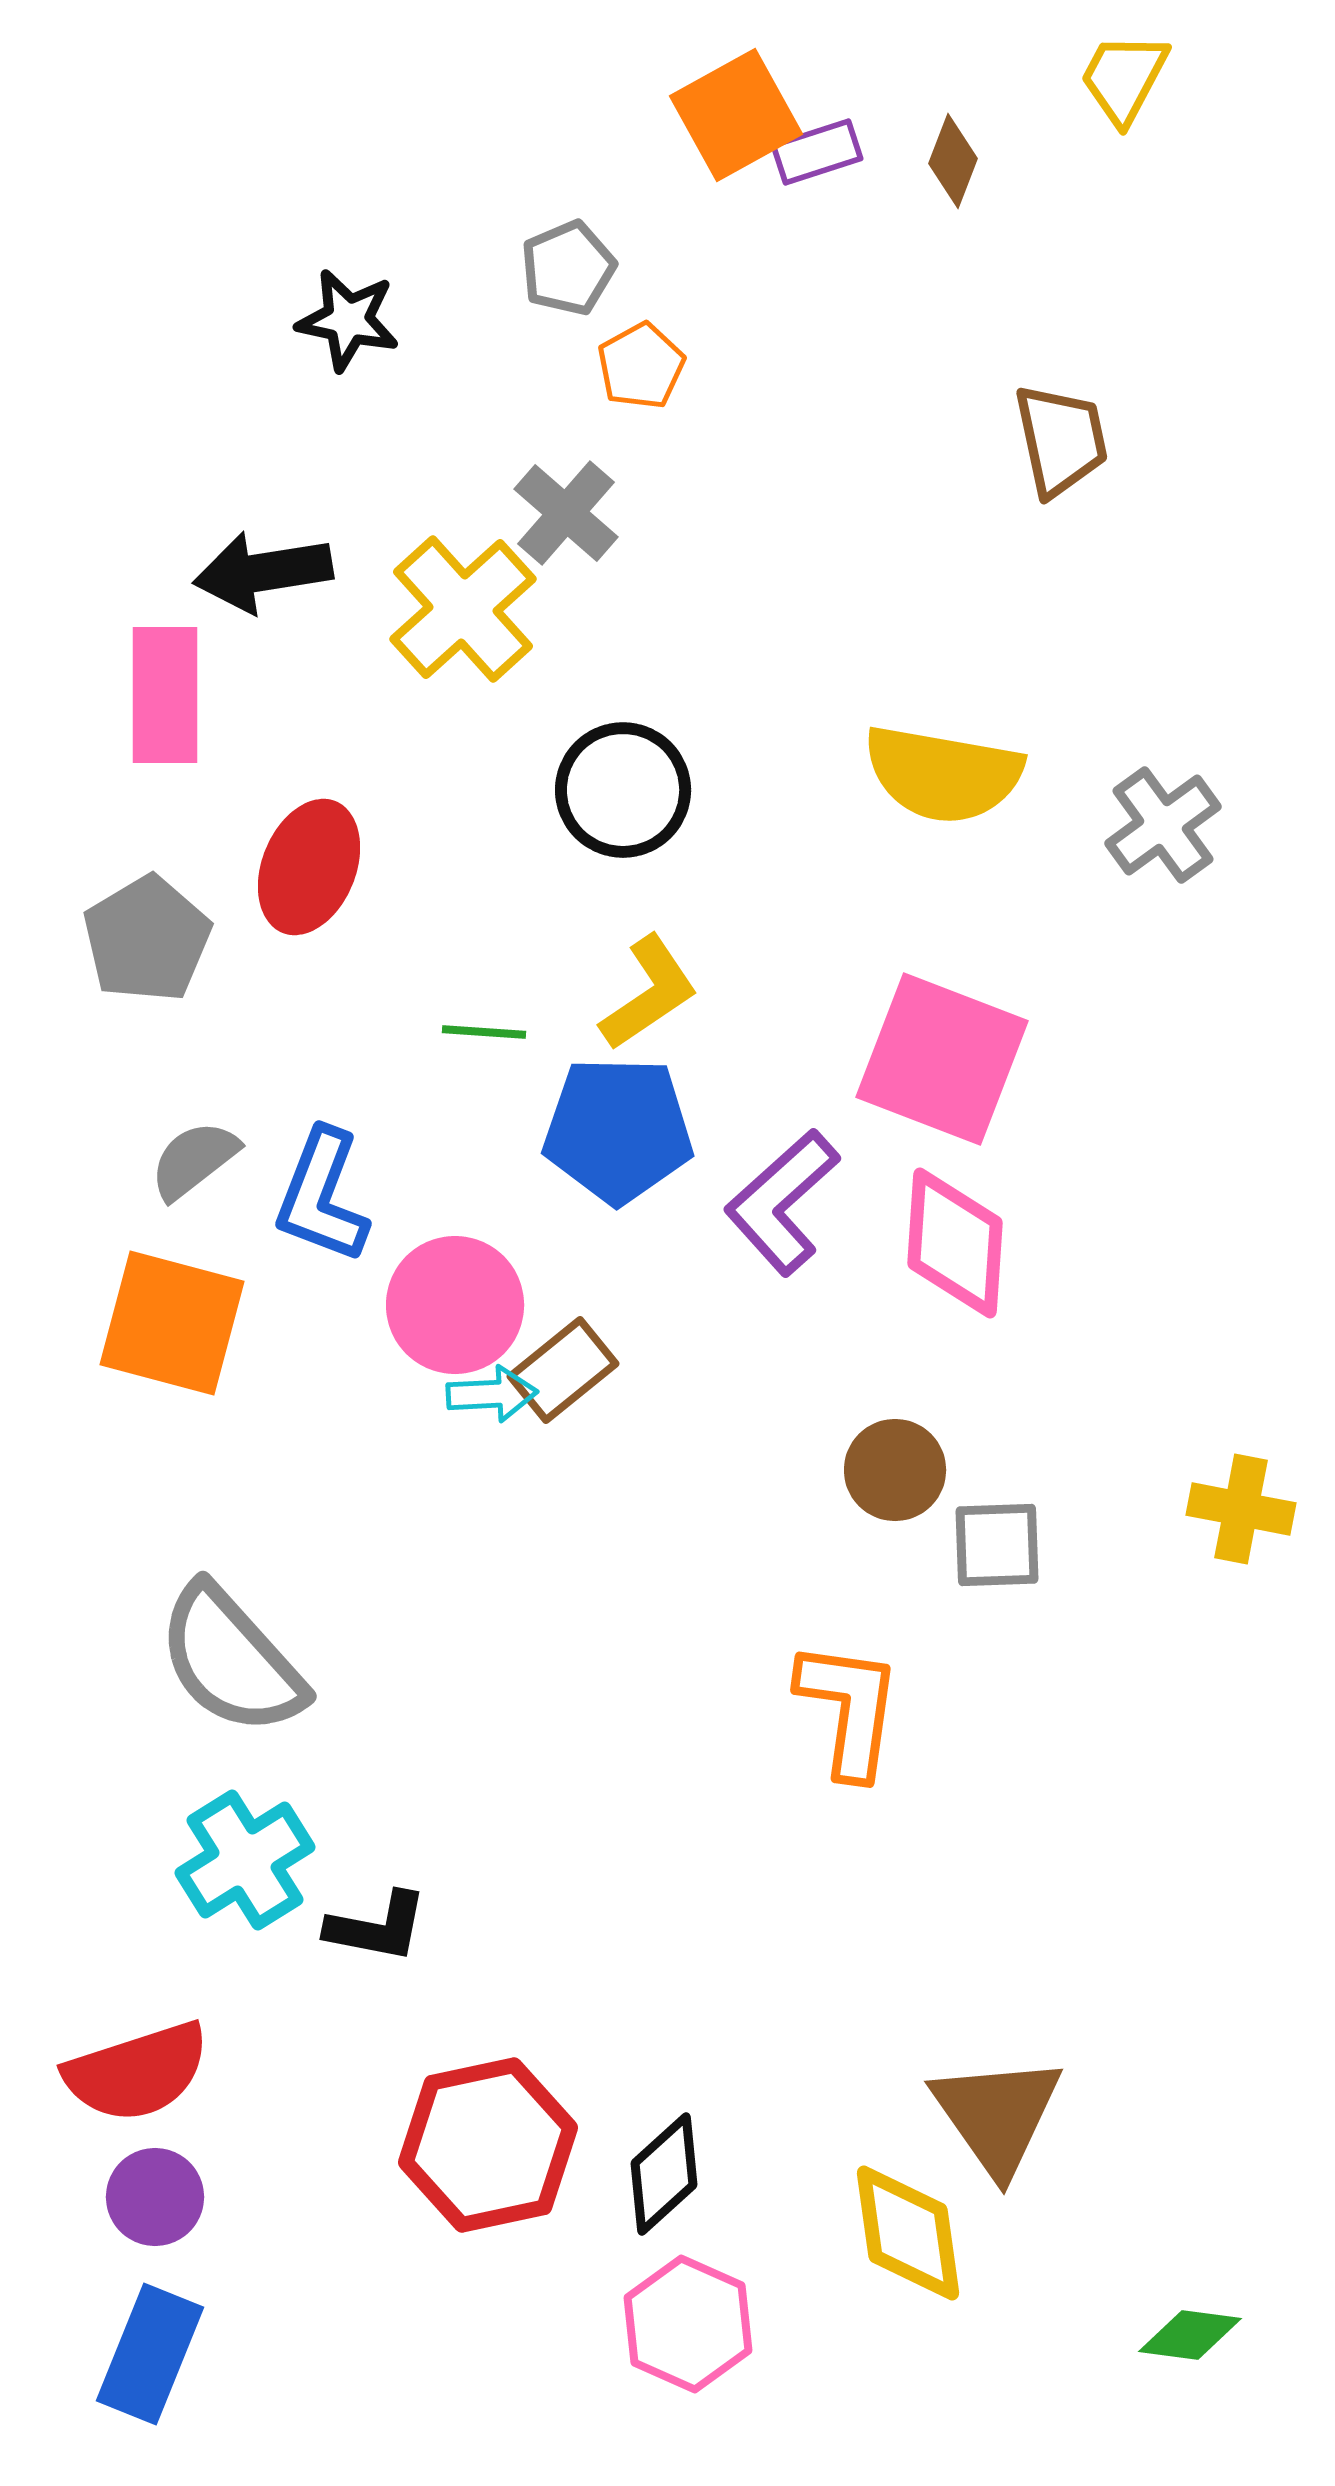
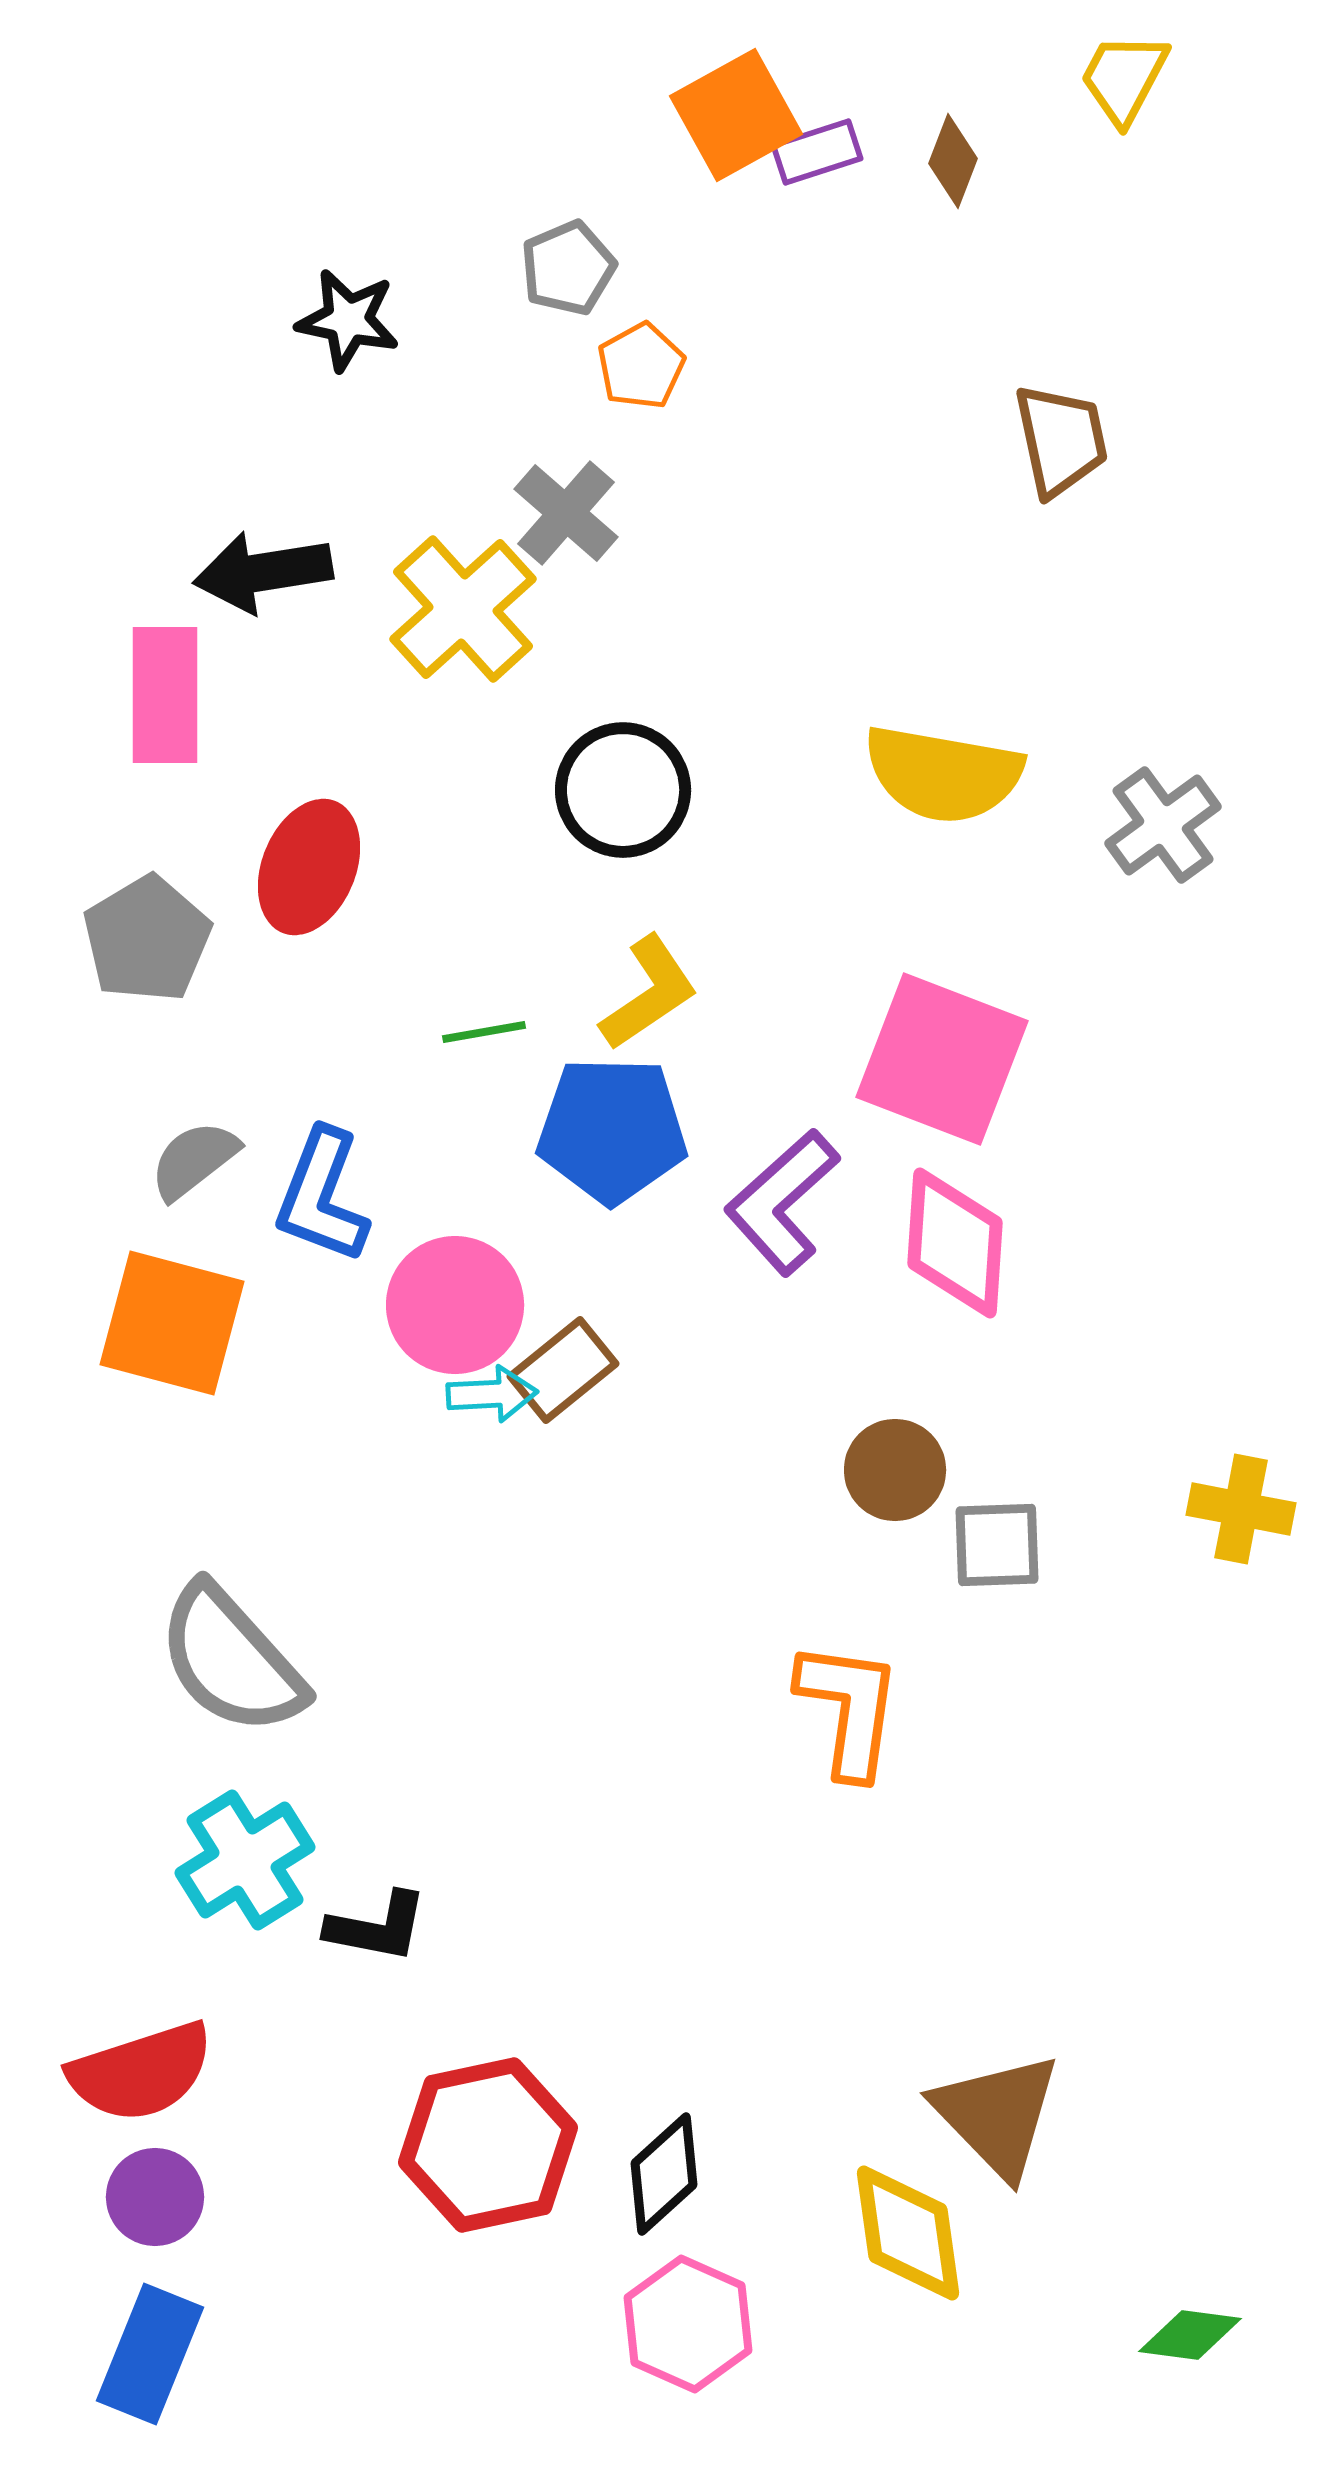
green line at (484, 1032): rotated 14 degrees counterclockwise
blue pentagon at (618, 1130): moved 6 px left
red semicircle at (137, 2072): moved 4 px right
brown triangle at (997, 2115): rotated 9 degrees counterclockwise
